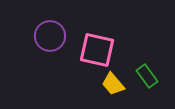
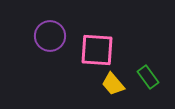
pink square: rotated 9 degrees counterclockwise
green rectangle: moved 1 px right, 1 px down
